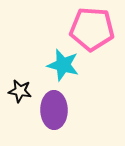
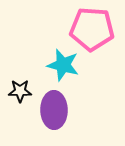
black star: rotated 10 degrees counterclockwise
